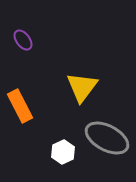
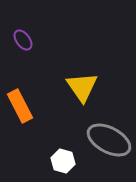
yellow triangle: rotated 12 degrees counterclockwise
gray ellipse: moved 2 px right, 2 px down
white hexagon: moved 9 px down; rotated 20 degrees counterclockwise
